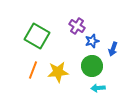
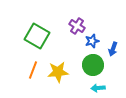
green circle: moved 1 px right, 1 px up
